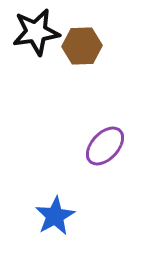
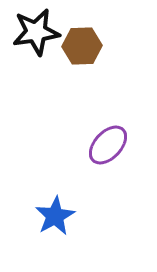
purple ellipse: moved 3 px right, 1 px up
